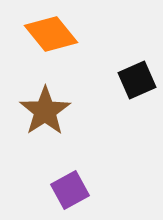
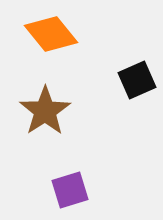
purple square: rotated 12 degrees clockwise
